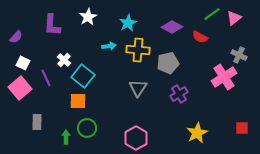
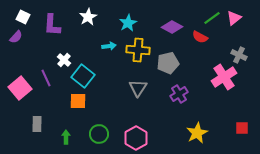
green line: moved 4 px down
white square: moved 46 px up
gray rectangle: moved 2 px down
green circle: moved 12 px right, 6 px down
